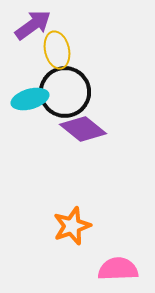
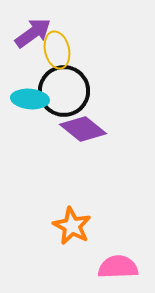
purple arrow: moved 8 px down
black circle: moved 1 px left, 1 px up
cyan ellipse: rotated 21 degrees clockwise
orange star: rotated 24 degrees counterclockwise
pink semicircle: moved 2 px up
